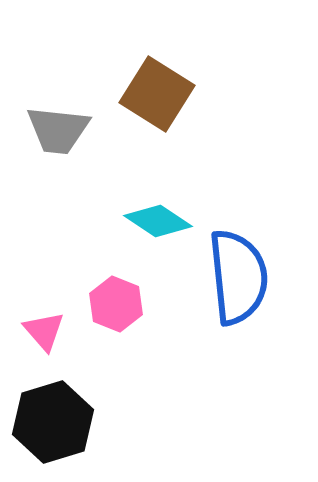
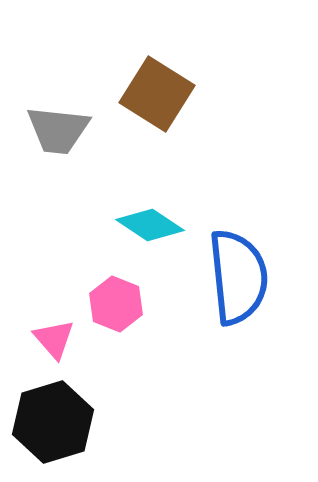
cyan diamond: moved 8 px left, 4 px down
pink triangle: moved 10 px right, 8 px down
